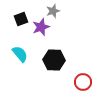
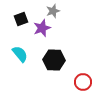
purple star: moved 1 px right, 1 px down
